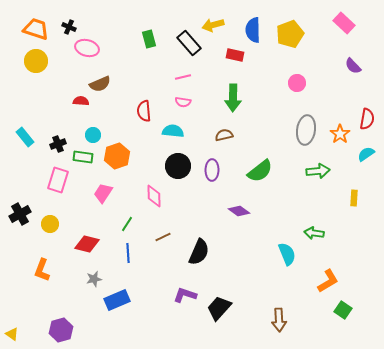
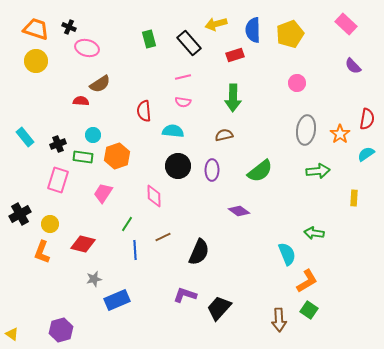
pink rectangle at (344, 23): moved 2 px right, 1 px down
yellow arrow at (213, 25): moved 3 px right, 1 px up
red rectangle at (235, 55): rotated 30 degrees counterclockwise
brown semicircle at (100, 84): rotated 10 degrees counterclockwise
red diamond at (87, 244): moved 4 px left
blue line at (128, 253): moved 7 px right, 3 px up
orange L-shape at (42, 270): moved 18 px up
orange L-shape at (328, 281): moved 21 px left
green square at (343, 310): moved 34 px left
